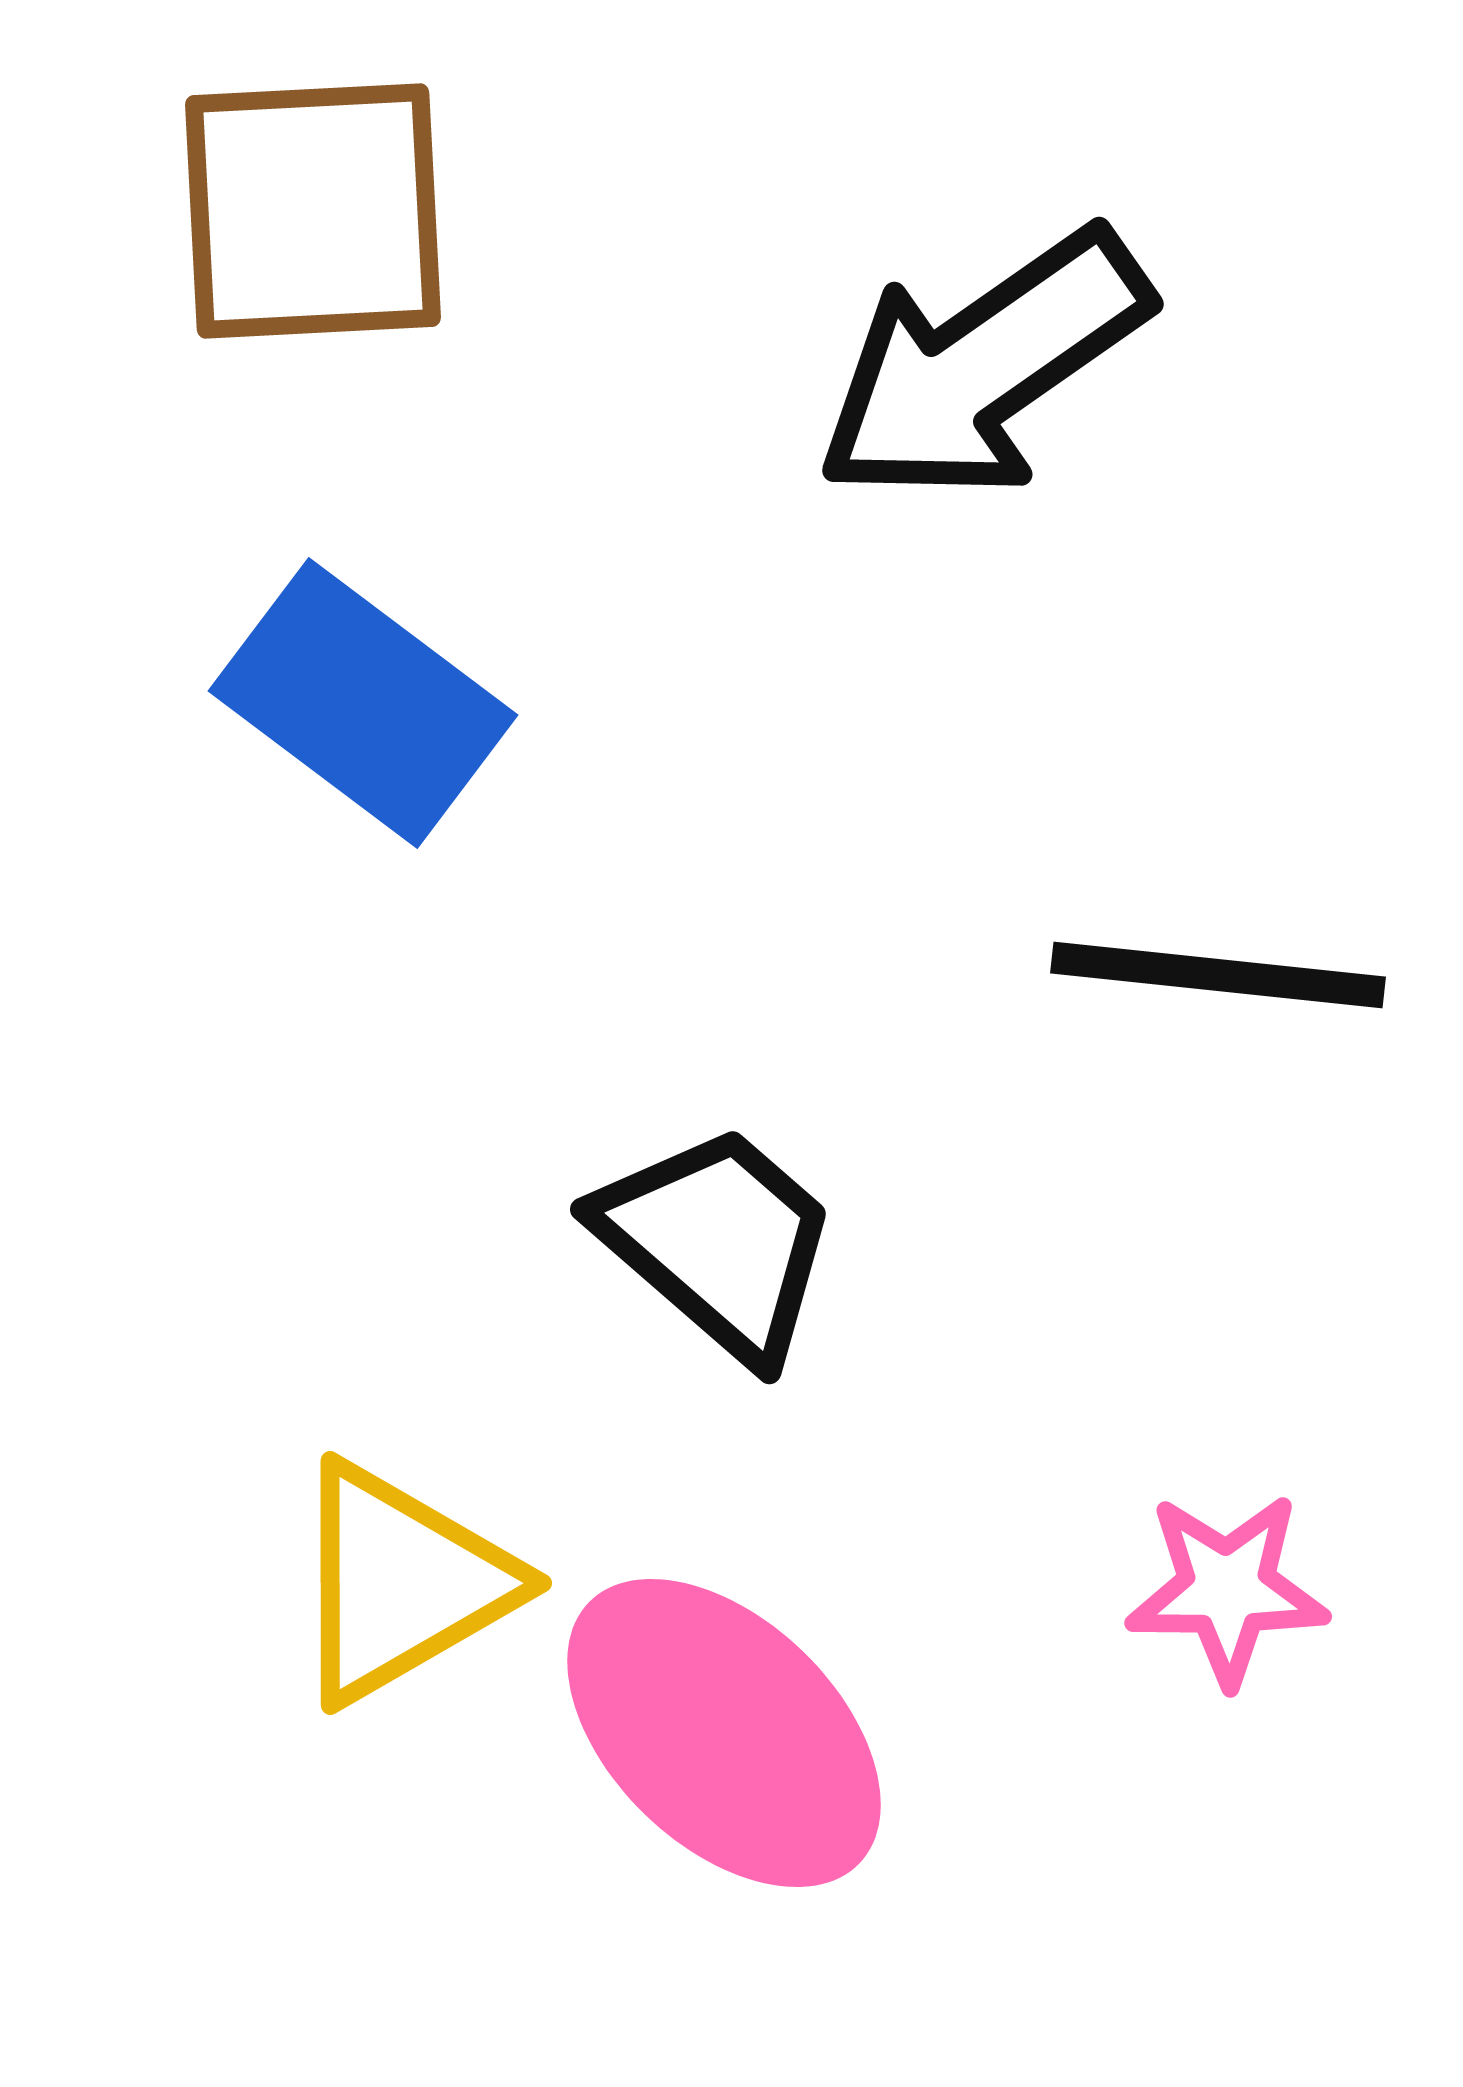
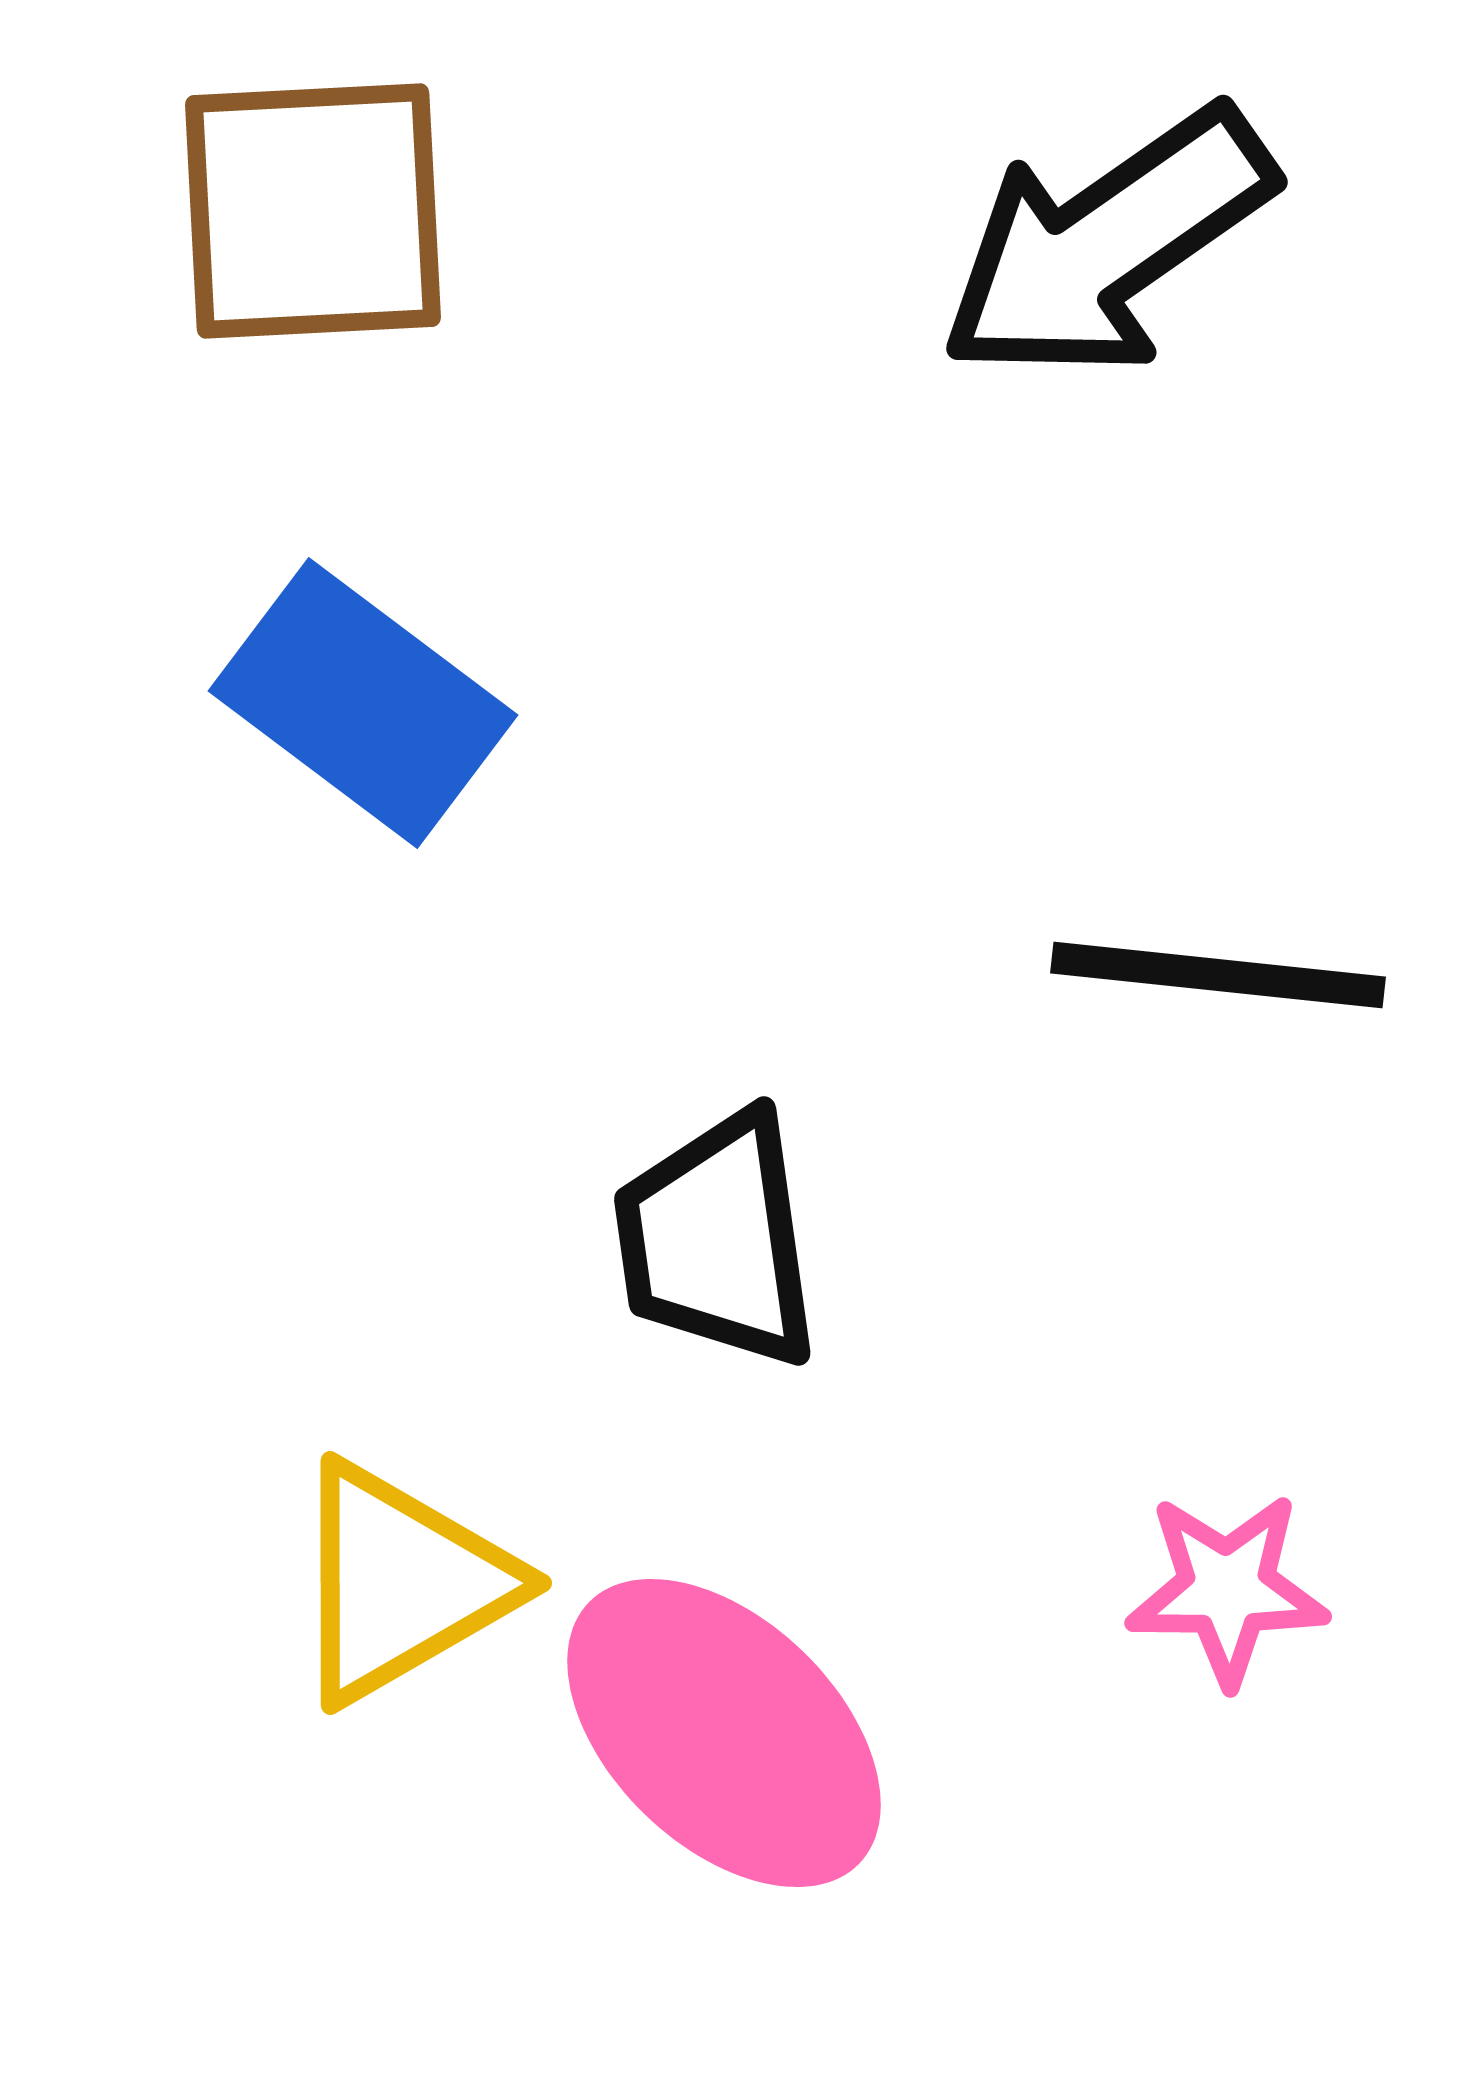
black arrow: moved 124 px right, 122 px up
black trapezoid: moved 1 px left, 2 px up; rotated 139 degrees counterclockwise
